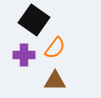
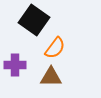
purple cross: moved 9 px left, 10 px down
brown triangle: moved 4 px left, 4 px up
